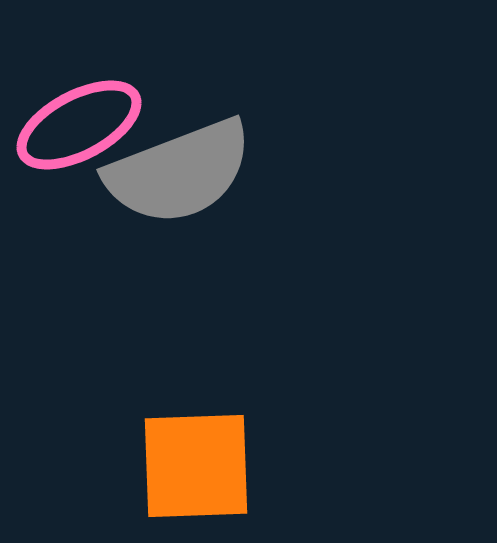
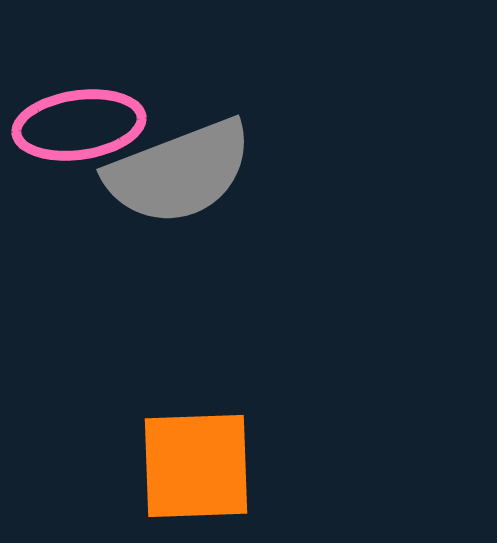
pink ellipse: rotated 20 degrees clockwise
